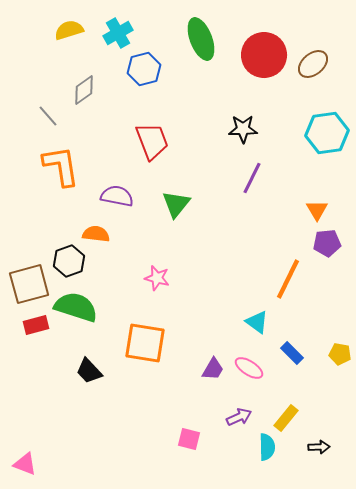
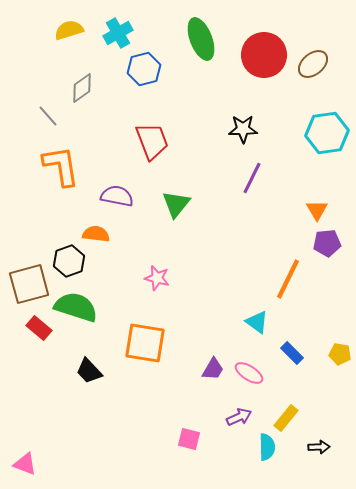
gray diamond: moved 2 px left, 2 px up
red rectangle: moved 3 px right, 3 px down; rotated 55 degrees clockwise
pink ellipse: moved 5 px down
